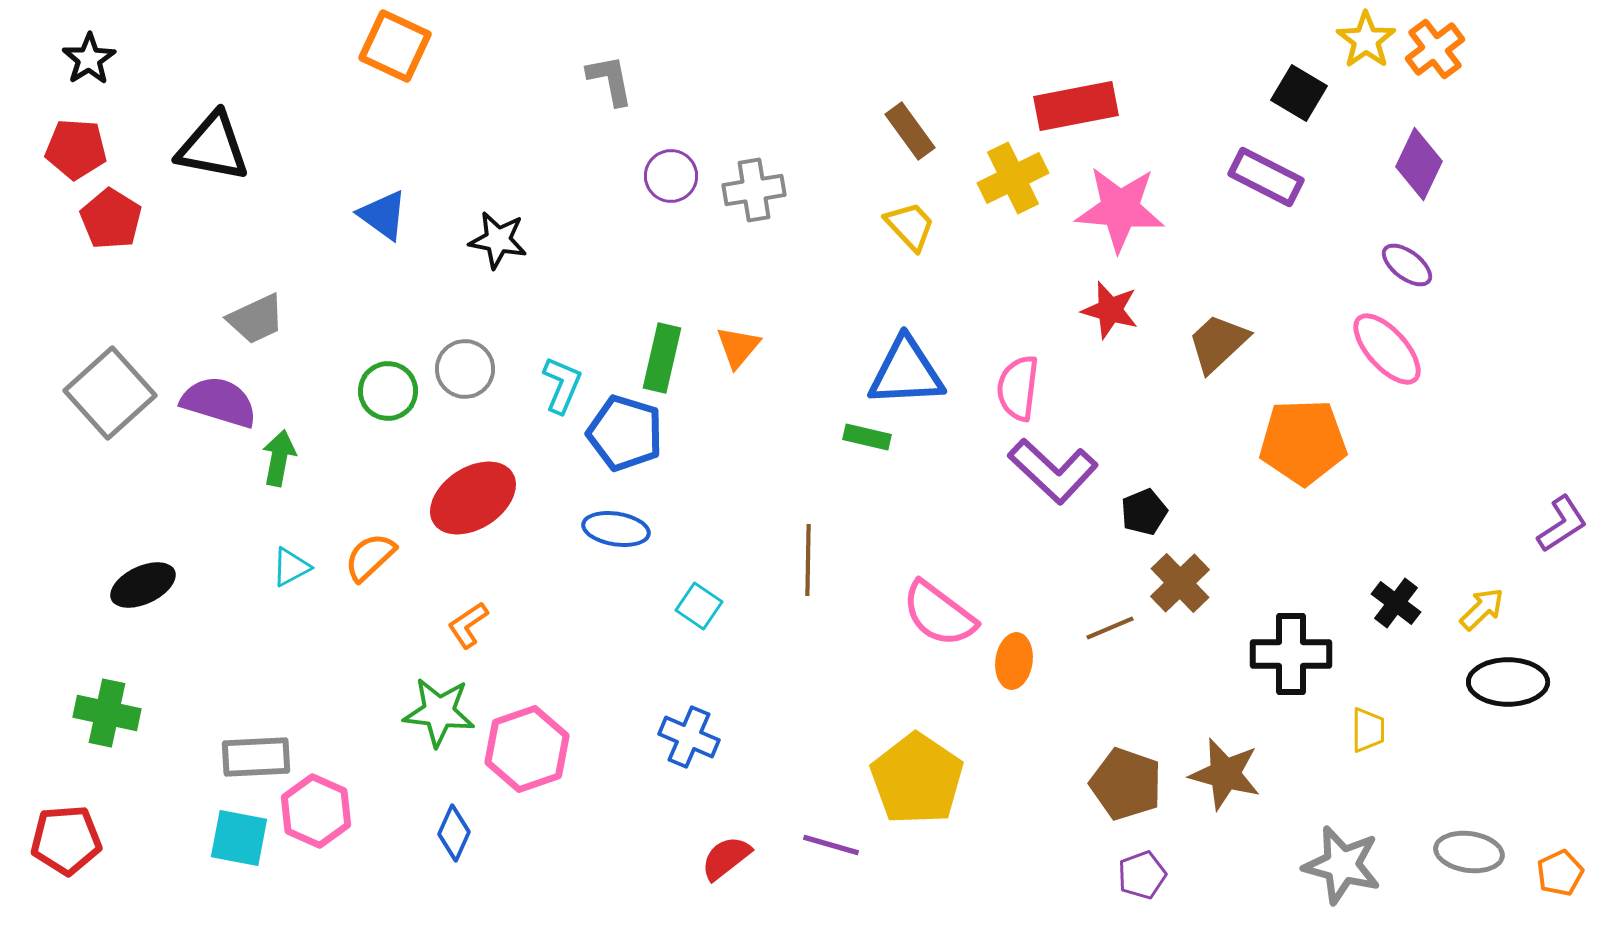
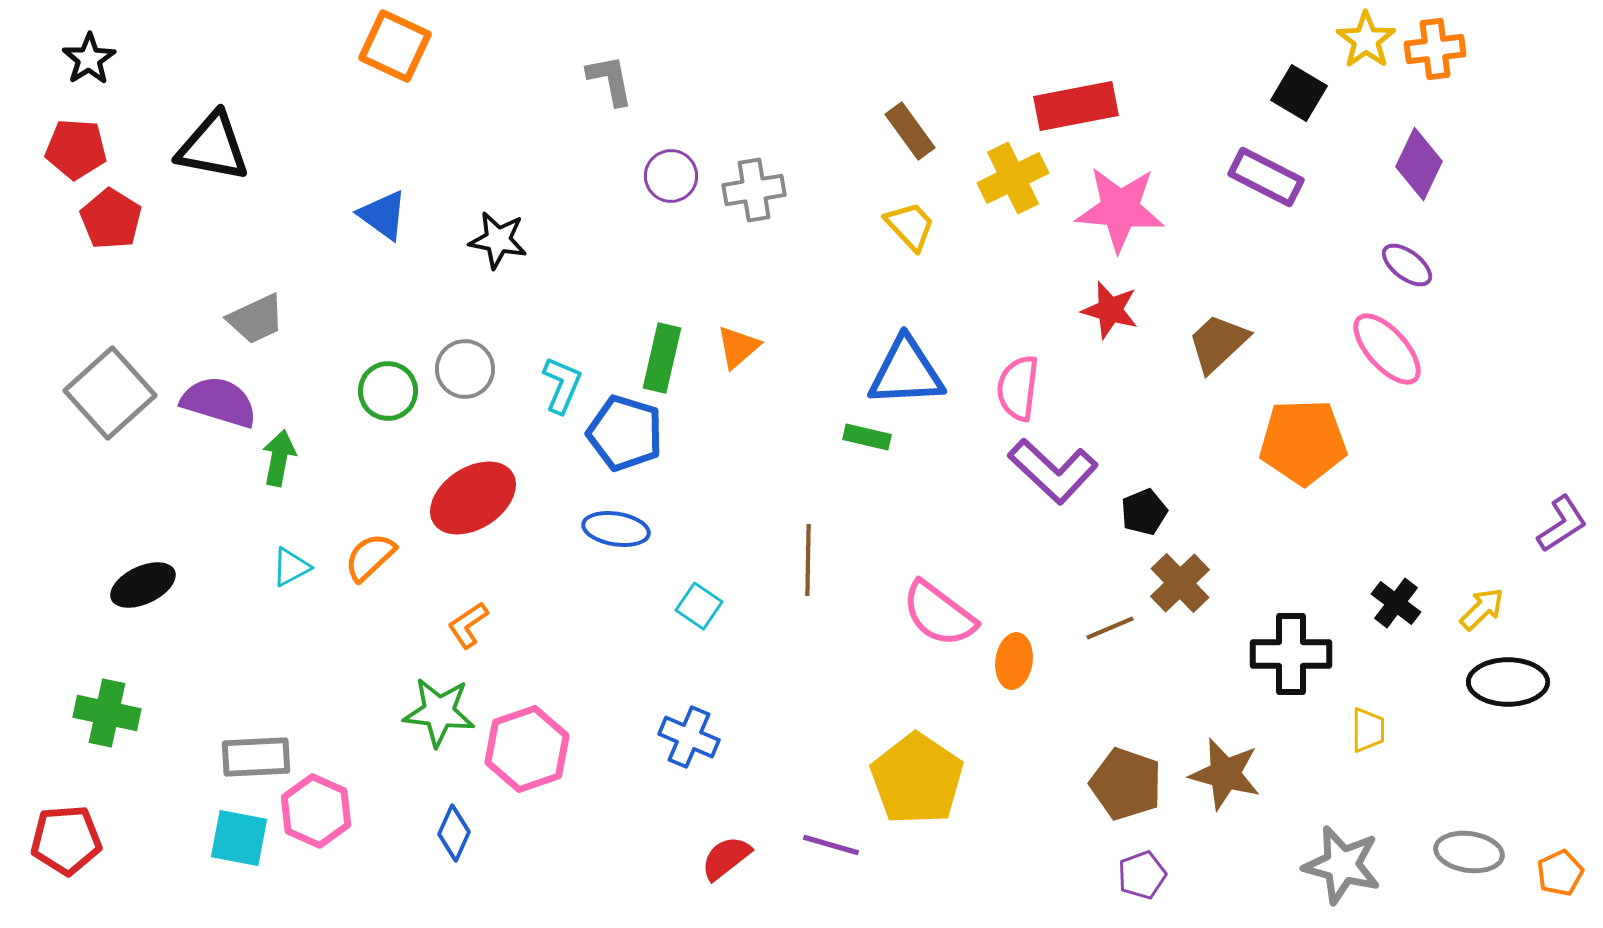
orange cross at (1435, 49): rotated 30 degrees clockwise
orange triangle at (738, 347): rotated 9 degrees clockwise
